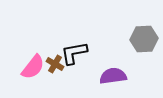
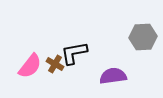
gray hexagon: moved 1 px left, 2 px up
pink semicircle: moved 3 px left, 1 px up
